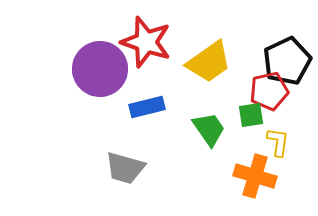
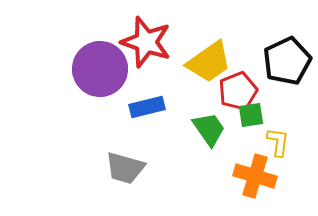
red pentagon: moved 31 px left; rotated 9 degrees counterclockwise
